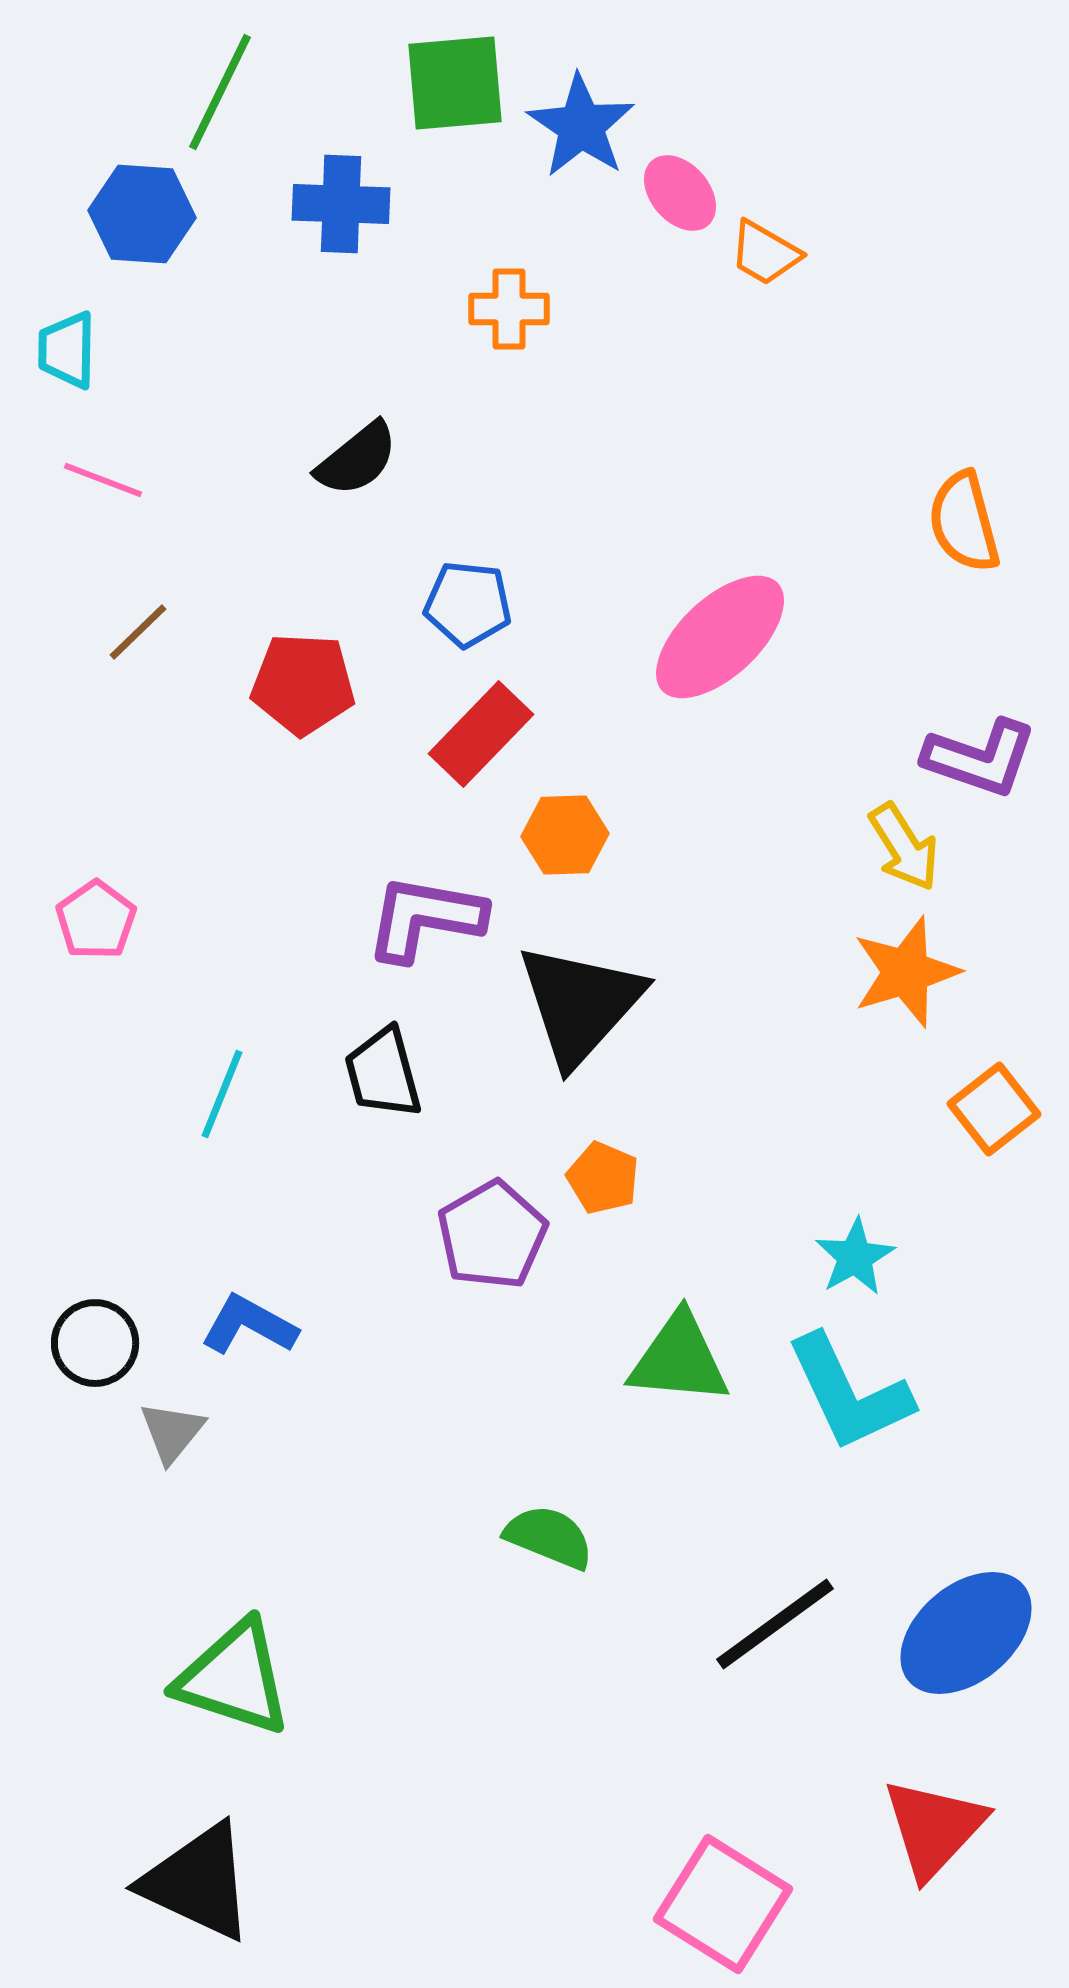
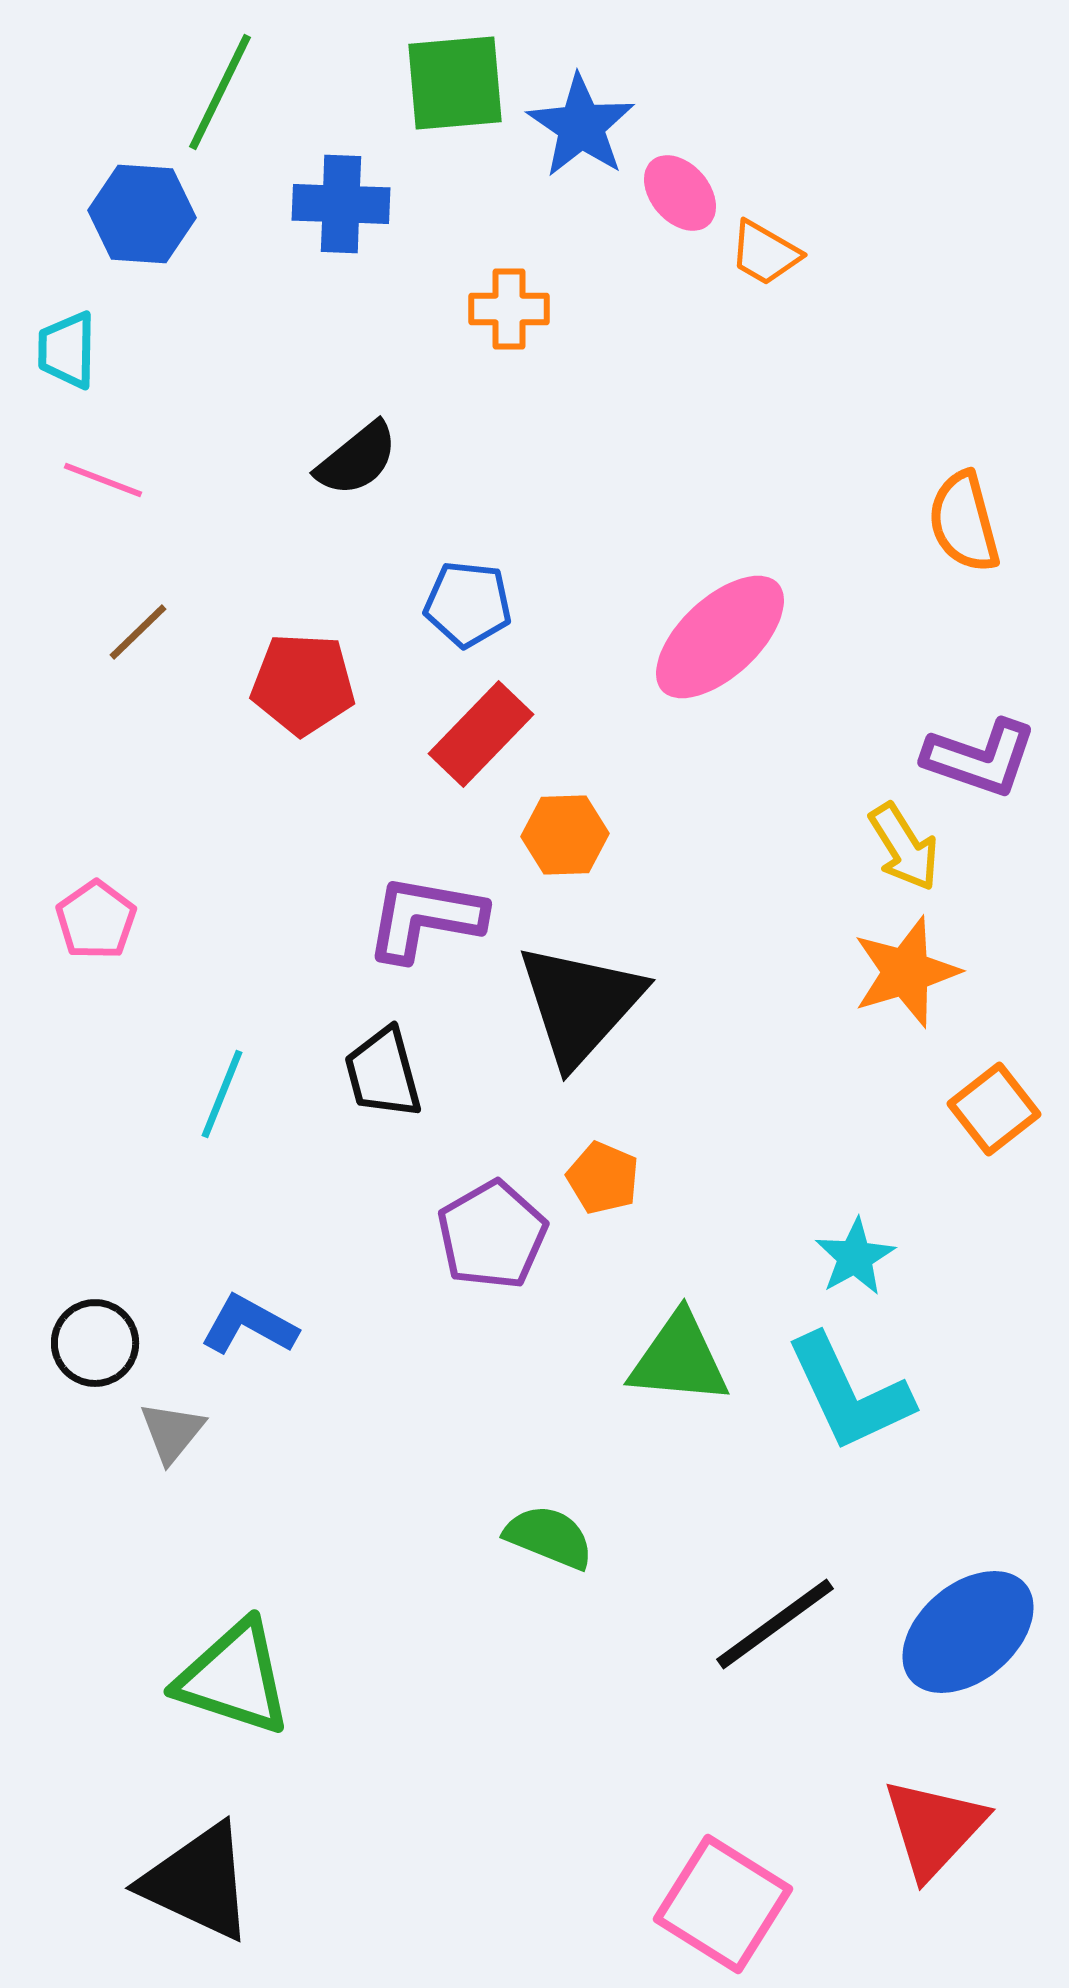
blue ellipse at (966, 1633): moved 2 px right, 1 px up
